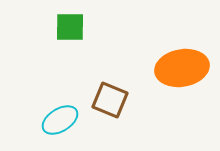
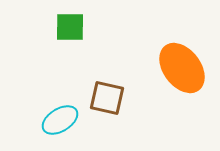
orange ellipse: rotated 63 degrees clockwise
brown square: moved 3 px left, 2 px up; rotated 9 degrees counterclockwise
